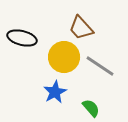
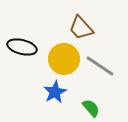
black ellipse: moved 9 px down
yellow circle: moved 2 px down
